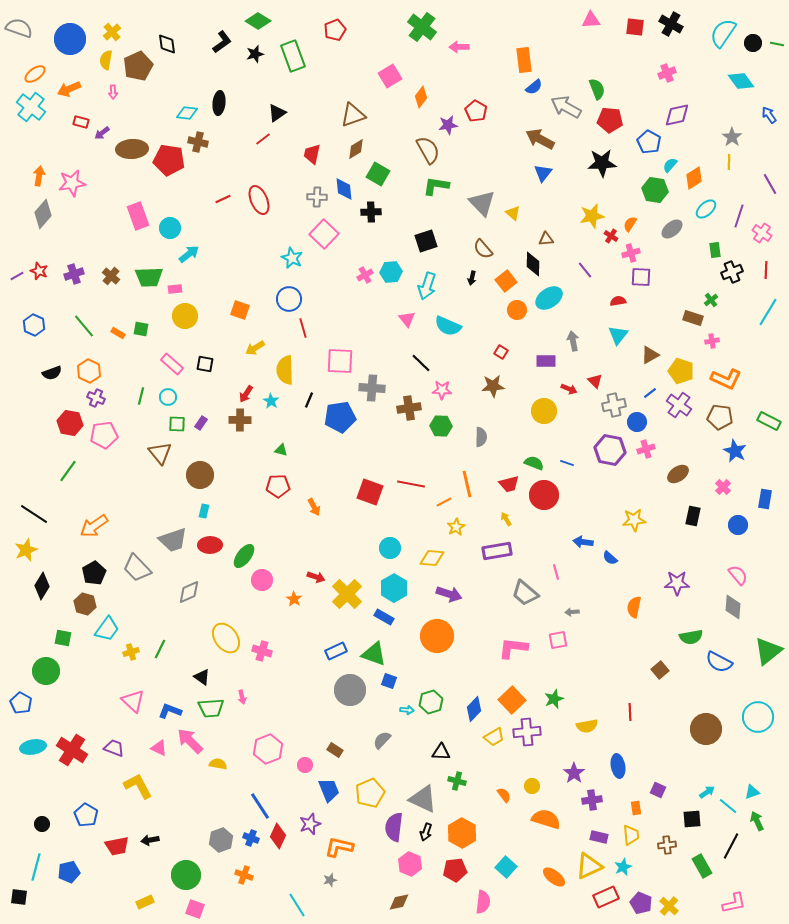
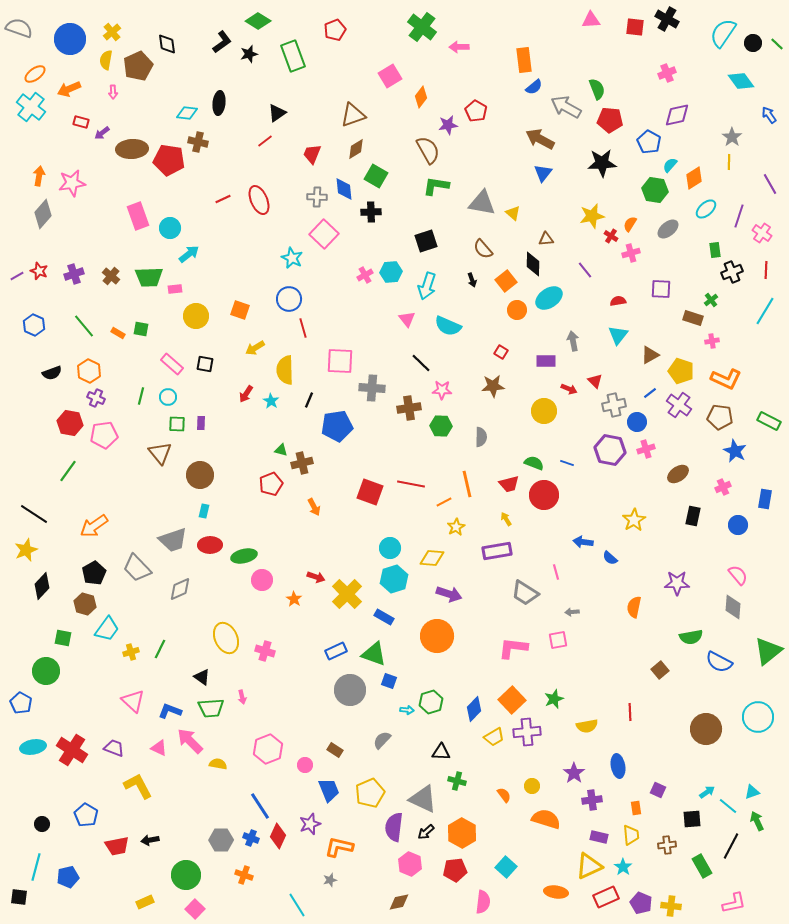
black cross at (671, 24): moved 4 px left, 5 px up
green line at (777, 44): rotated 32 degrees clockwise
black star at (255, 54): moved 6 px left
red line at (263, 139): moved 2 px right, 2 px down
red trapezoid at (312, 154): rotated 10 degrees clockwise
green square at (378, 174): moved 2 px left, 2 px down
gray triangle at (482, 203): rotated 36 degrees counterclockwise
gray ellipse at (672, 229): moved 4 px left
purple square at (641, 277): moved 20 px right, 12 px down
black arrow at (472, 278): moved 2 px down; rotated 32 degrees counterclockwise
cyan line at (768, 312): moved 3 px left, 1 px up
yellow circle at (185, 316): moved 11 px right
blue pentagon at (340, 417): moved 3 px left, 9 px down
brown cross at (240, 420): moved 62 px right, 43 px down; rotated 15 degrees counterclockwise
purple rectangle at (201, 423): rotated 32 degrees counterclockwise
red pentagon at (278, 486): moved 7 px left, 2 px up; rotated 20 degrees counterclockwise
pink cross at (723, 487): rotated 21 degrees clockwise
yellow star at (634, 520): rotated 25 degrees counterclockwise
green ellipse at (244, 556): rotated 40 degrees clockwise
black diamond at (42, 586): rotated 12 degrees clockwise
cyan hexagon at (394, 588): moved 9 px up; rotated 12 degrees clockwise
gray diamond at (189, 592): moved 9 px left, 3 px up
gray trapezoid at (525, 593): rotated 8 degrees counterclockwise
yellow ellipse at (226, 638): rotated 12 degrees clockwise
pink cross at (262, 651): moved 3 px right
black arrow at (426, 832): rotated 30 degrees clockwise
gray hexagon at (221, 840): rotated 20 degrees clockwise
cyan star at (623, 867): rotated 12 degrees counterclockwise
blue pentagon at (69, 872): moved 1 px left, 5 px down
orange ellipse at (554, 877): moved 2 px right, 15 px down; rotated 30 degrees counterclockwise
yellow cross at (669, 906): moved 2 px right; rotated 36 degrees counterclockwise
pink square at (195, 909): rotated 24 degrees clockwise
